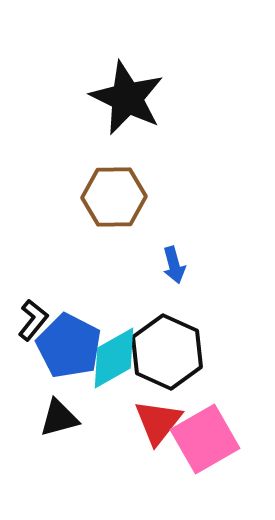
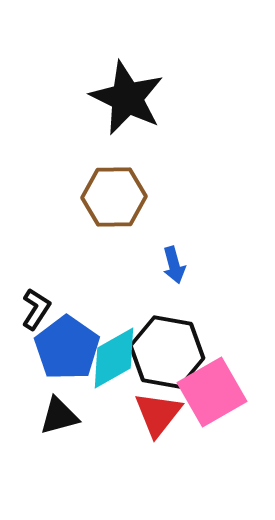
black L-shape: moved 3 px right, 11 px up; rotated 6 degrees counterclockwise
blue pentagon: moved 2 px left, 2 px down; rotated 8 degrees clockwise
black hexagon: rotated 14 degrees counterclockwise
black triangle: moved 2 px up
red triangle: moved 8 px up
pink square: moved 7 px right, 47 px up
